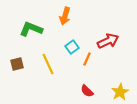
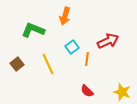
green L-shape: moved 2 px right, 1 px down
orange line: rotated 16 degrees counterclockwise
brown square: rotated 24 degrees counterclockwise
yellow star: moved 2 px right; rotated 24 degrees counterclockwise
